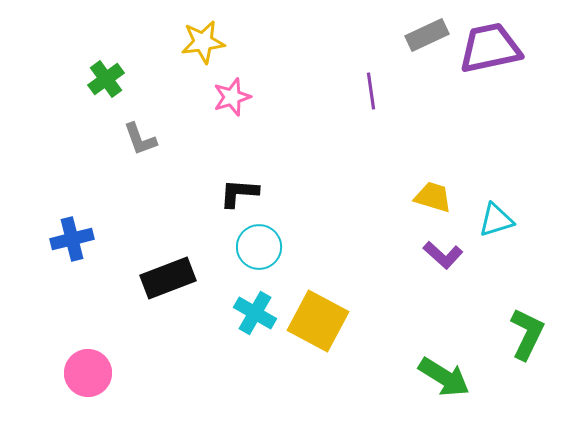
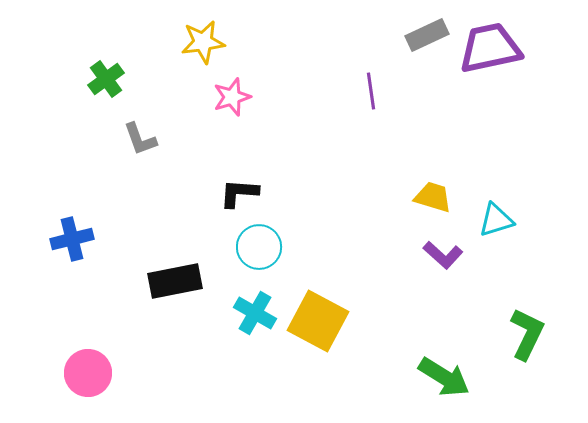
black rectangle: moved 7 px right, 3 px down; rotated 10 degrees clockwise
